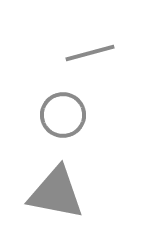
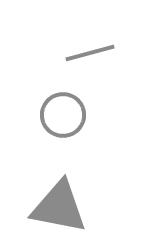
gray triangle: moved 3 px right, 14 px down
